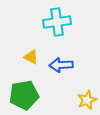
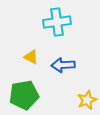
blue arrow: moved 2 px right
